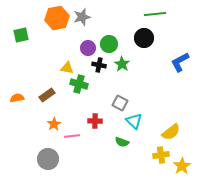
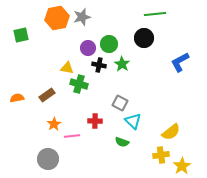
cyan triangle: moved 1 px left
